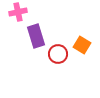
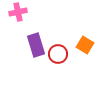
purple rectangle: moved 9 px down
orange square: moved 3 px right
